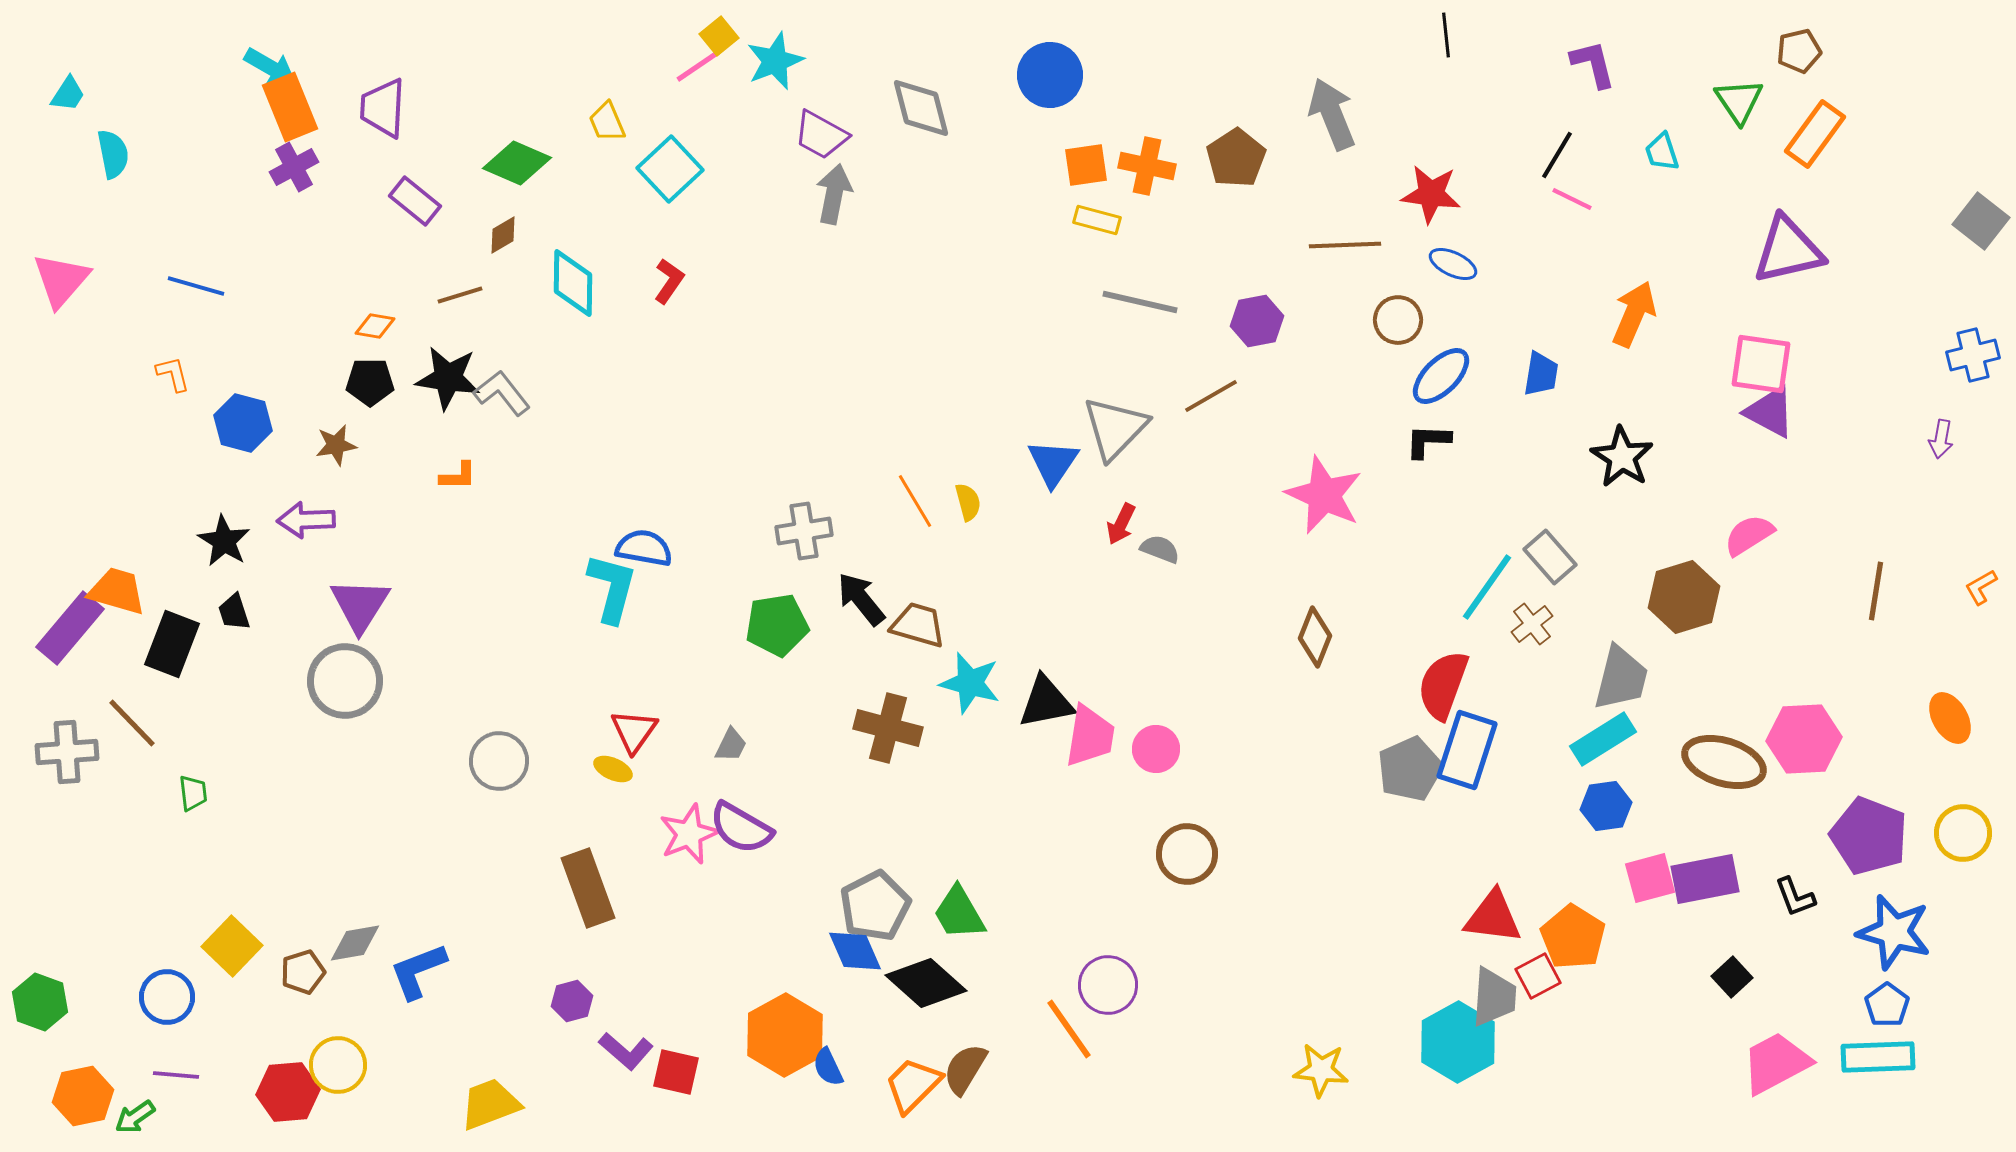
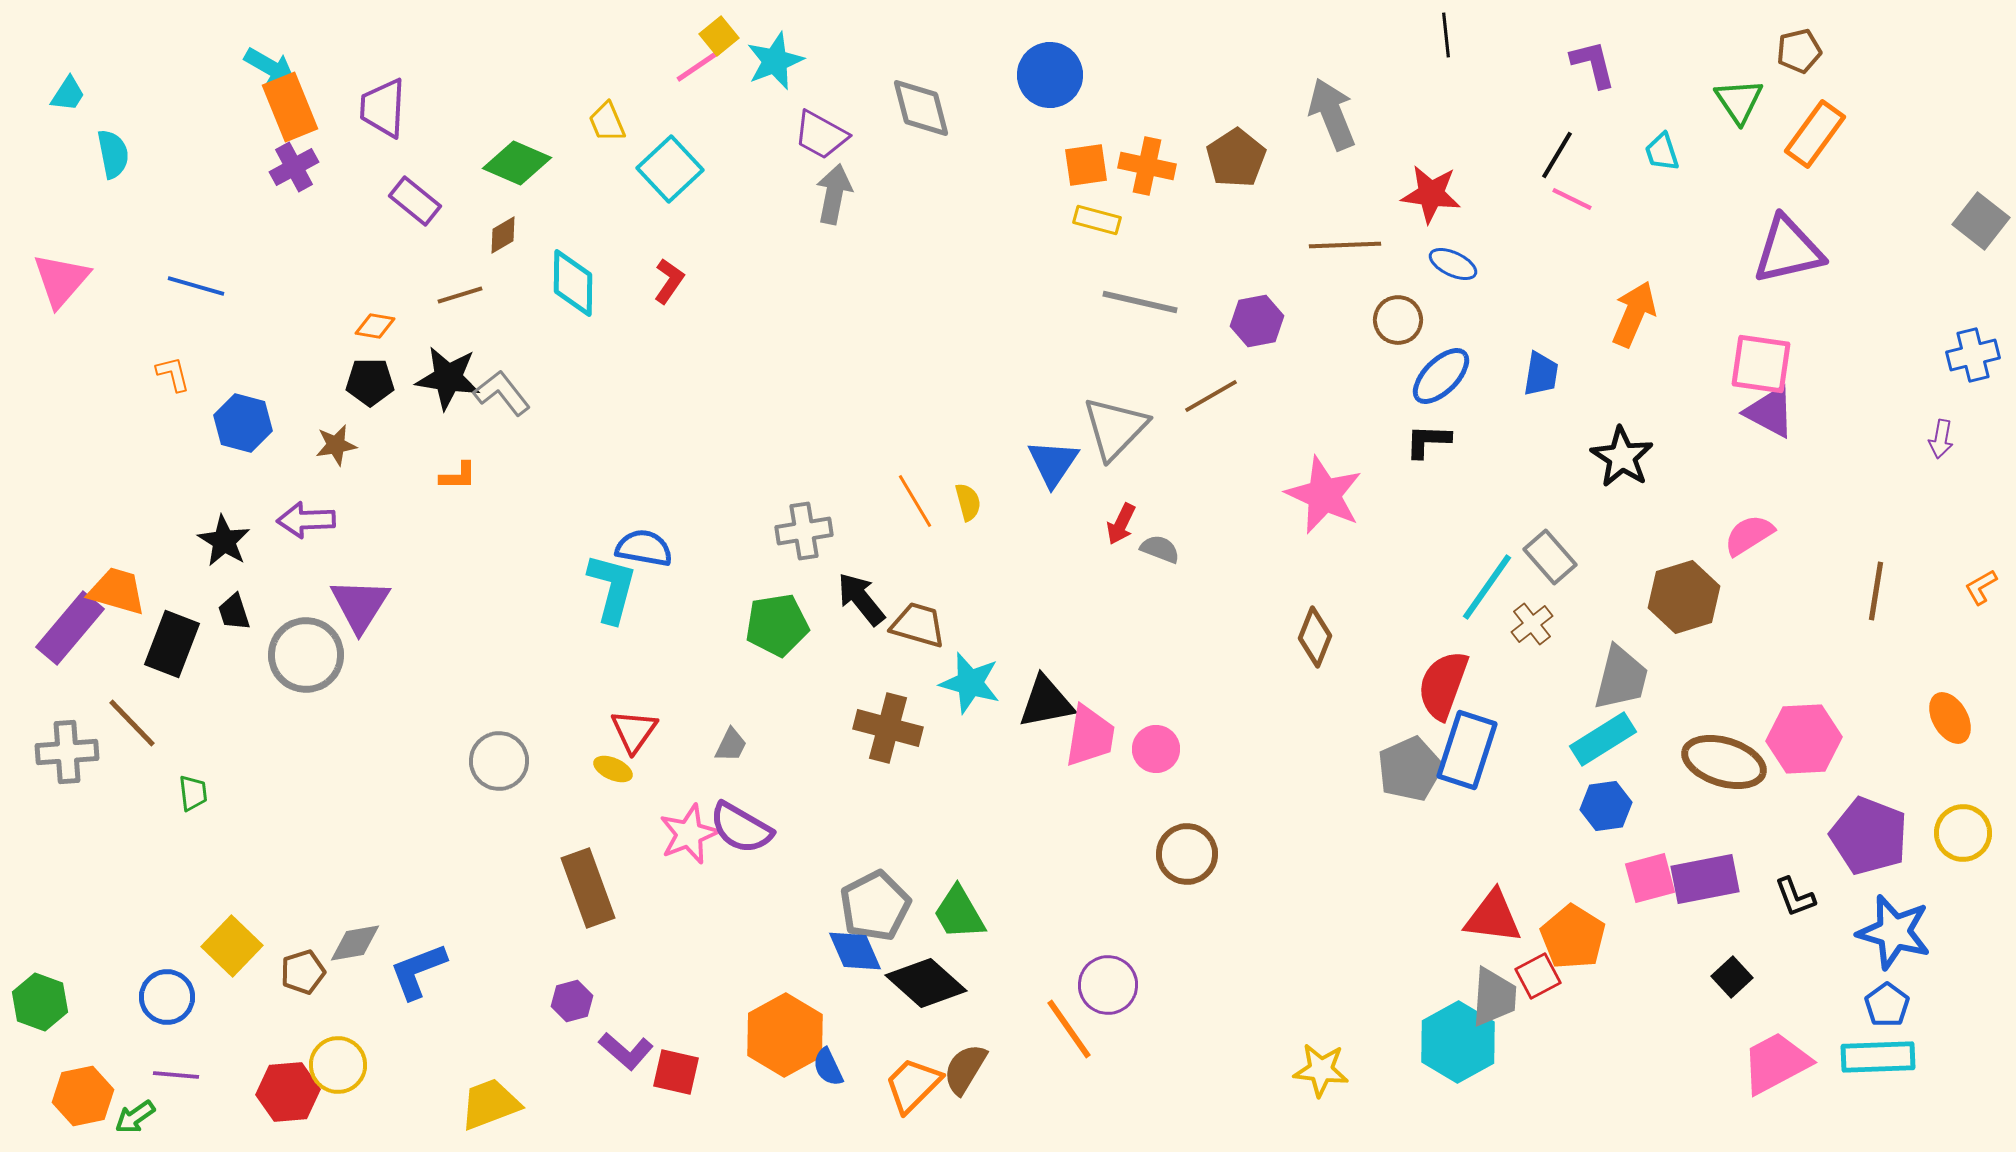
gray circle at (345, 681): moved 39 px left, 26 px up
